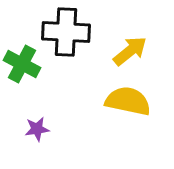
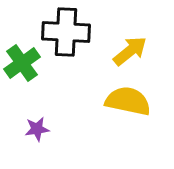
green cross: moved 1 px up; rotated 27 degrees clockwise
